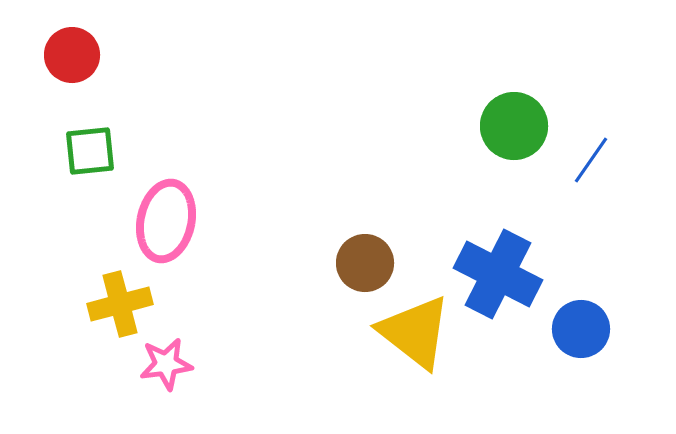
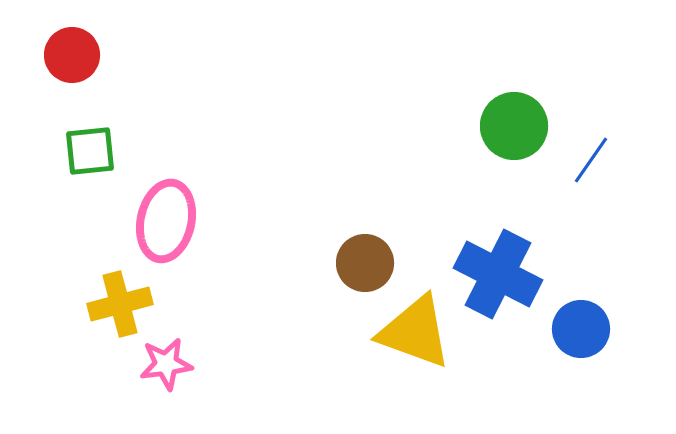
yellow triangle: rotated 18 degrees counterclockwise
